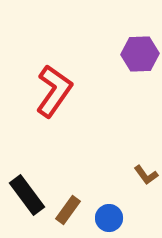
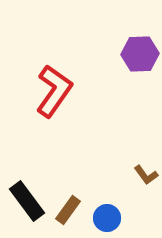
black rectangle: moved 6 px down
blue circle: moved 2 px left
